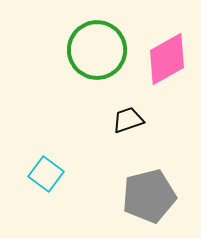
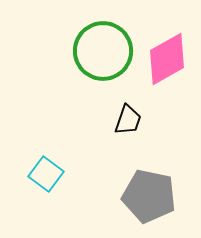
green circle: moved 6 px right, 1 px down
black trapezoid: rotated 128 degrees clockwise
gray pentagon: rotated 26 degrees clockwise
